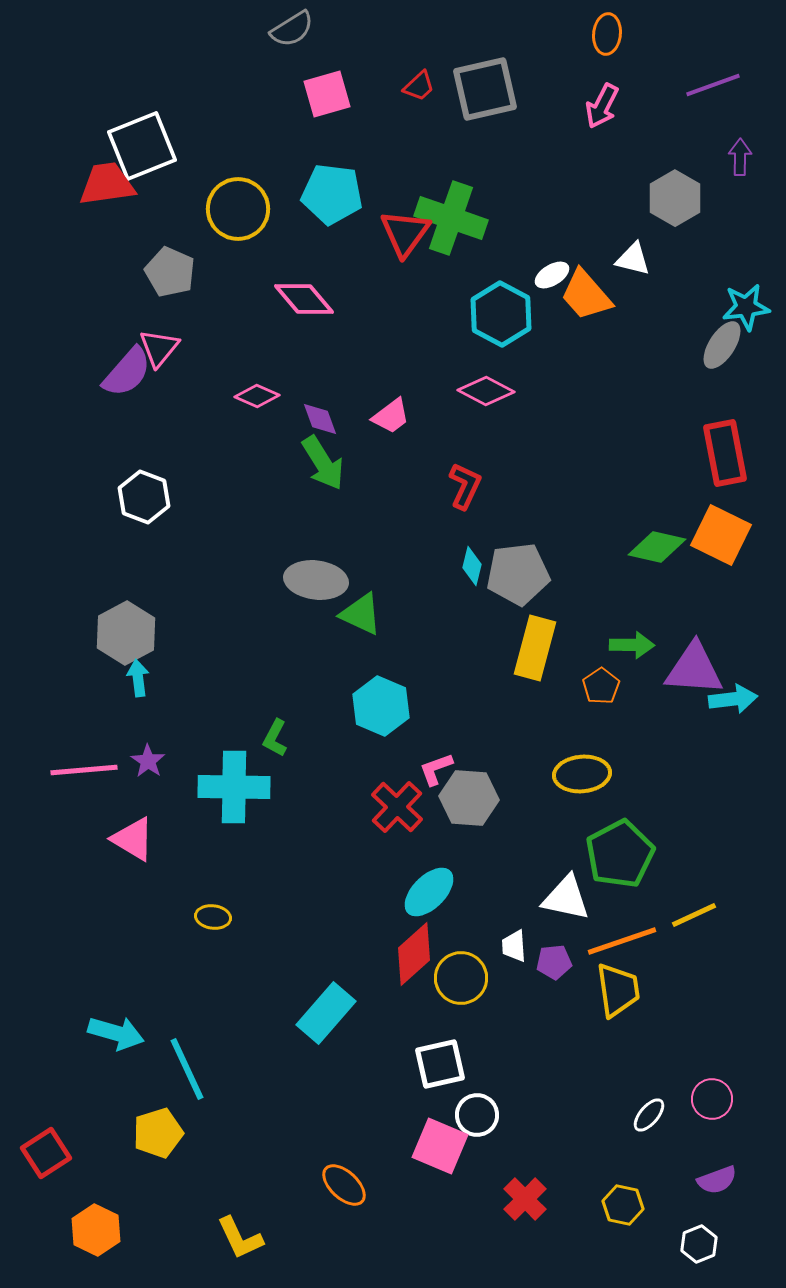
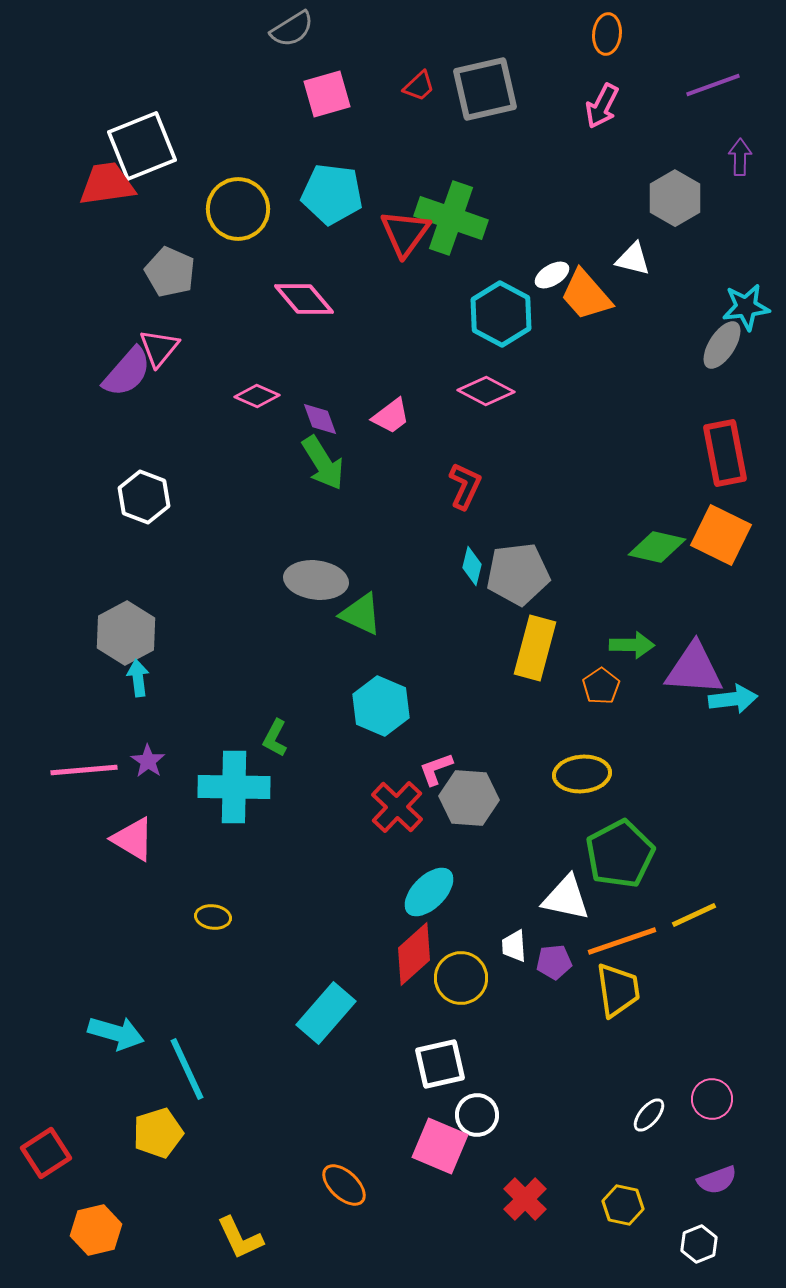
orange hexagon at (96, 1230): rotated 21 degrees clockwise
